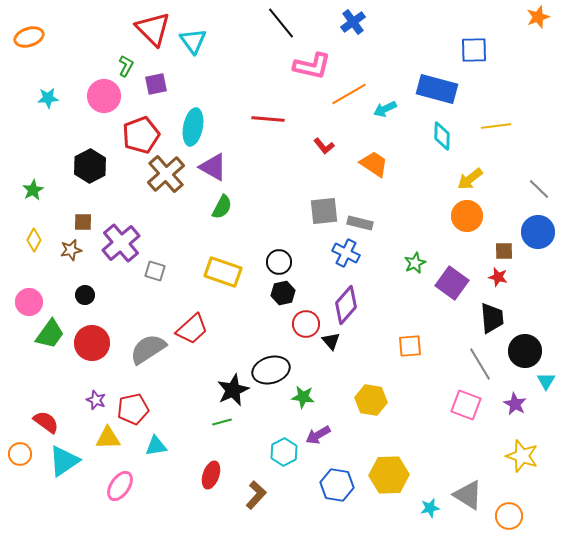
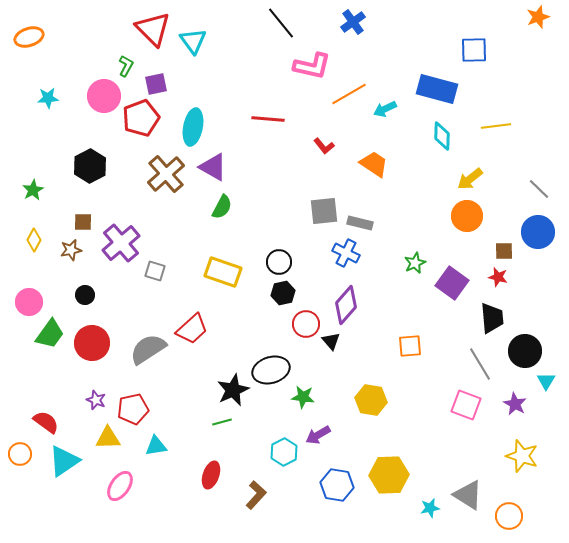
red pentagon at (141, 135): moved 17 px up
